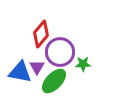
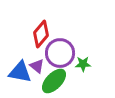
purple circle: moved 1 px down
purple triangle: moved 1 px up; rotated 21 degrees counterclockwise
